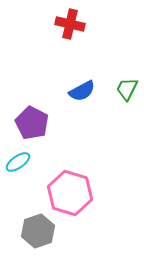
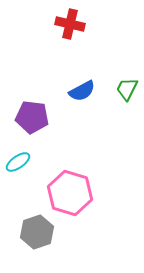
purple pentagon: moved 6 px up; rotated 20 degrees counterclockwise
gray hexagon: moved 1 px left, 1 px down
